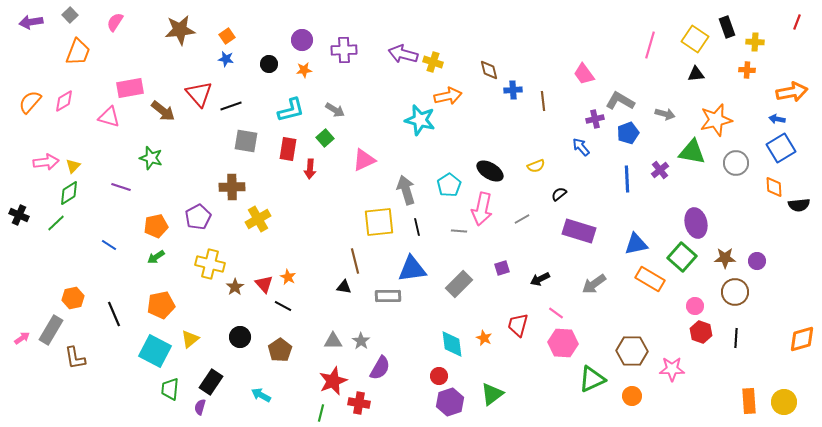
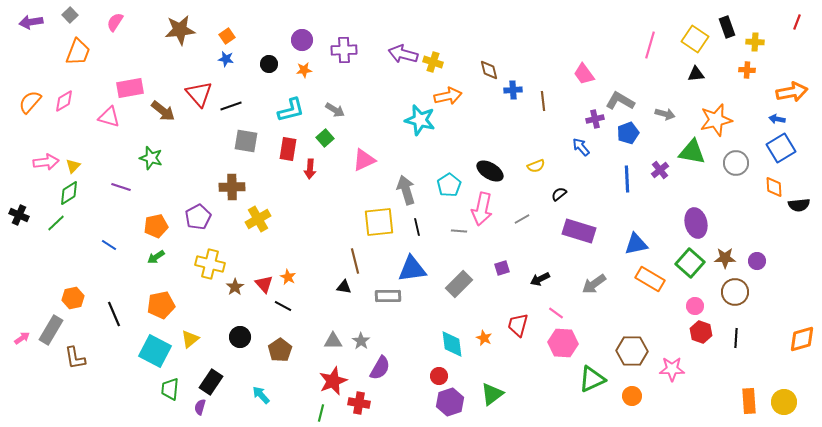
green square at (682, 257): moved 8 px right, 6 px down
cyan arrow at (261, 395): rotated 18 degrees clockwise
